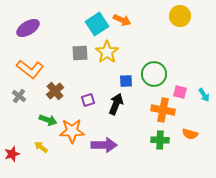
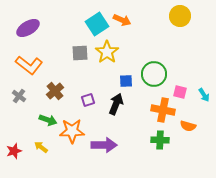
orange L-shape: moved 1 px left, 4 px up
orange semicircle: moved 2 px left, 8 px up
red star: moved 2 px right, 3 px up
